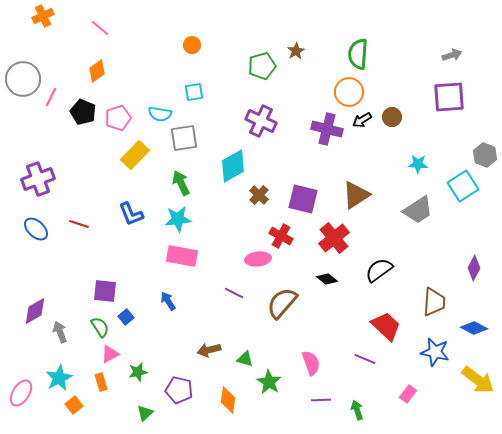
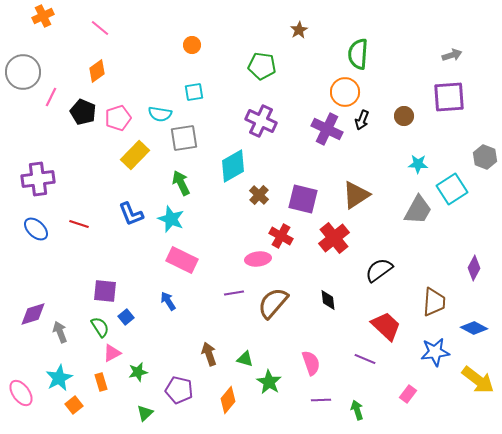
brown star at (296, 51): moved 3 px right, 21 px up
green pentagon at (262, 66): rotated 24 degrees clockwise
gray circle at (23, 79): moved 7 px up
orange circle at (349, 92): moved 4 px left
brown circle at (392, 117): moved 12 px right, 1 px up
black arrow at (362, 120): rotated 36 degrees counterclockwise
purple cross at (327, 129): rotated 12 degrees clockwise
gray hexagon at (485, 155): moved 2 px down
purple cross at (38, 179): rotated 12 degrees clockwise
cyan square at (463, 186): moved 11 px left, 3 px down
gray trapezoid at (418, 210): rotated 28 degrees counterclockwise
cyan star at (178, 219): moved 7 px left; rotated 28 degrees clockwise
pink rectangle at (182, 256): moved 4 px down; rotated 16 degrees clockwise
black diamond at (327, 279): moved 1 px right, 21 px down; rotated 45 degrees clockwise
purple line at (234, 293): rotated 36 degrees counterclockwise
brown semicircle at (282, 303): moved 9 px left
purple diamond at (35, 311): moved 2 px left, 3 px down; rotated 12 degrees clockwise
brown arrow at (209, 350): moved 4 px down; rotated 85 degrees clockwise
blue star at (435, 352): rotated 20 degrees counterclockwise
pink triangle at (110, 354): moved 2 px right, 1 px up
pink ellipse at (21, 393): rotated 68 degrees counterclockwise
orange diamond at (228, 400): rotated 32 degrees clockwise
